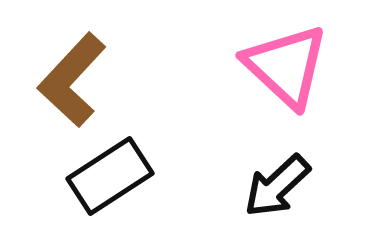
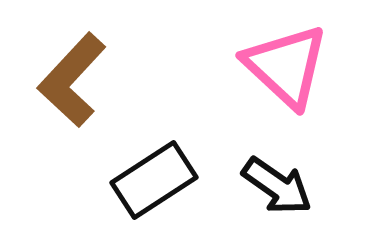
black rectangle: moved 44 px right, 4 px down
black arrow: rotated 102 degrees counterclockwise
